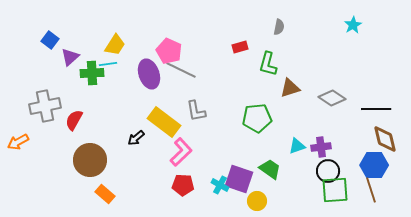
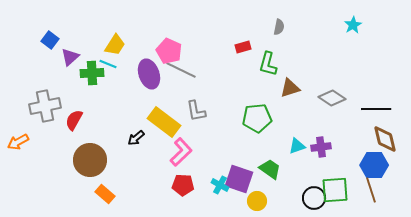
red rectangle: moved 3 px right
cyan line: rotated 30 degrees clockwise
black circle: moved 14 px left, 27 px down
